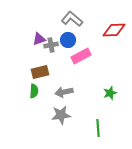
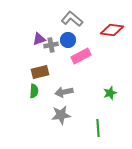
red diamond: moved 2 px left; rotated 10 degrees clockwise
